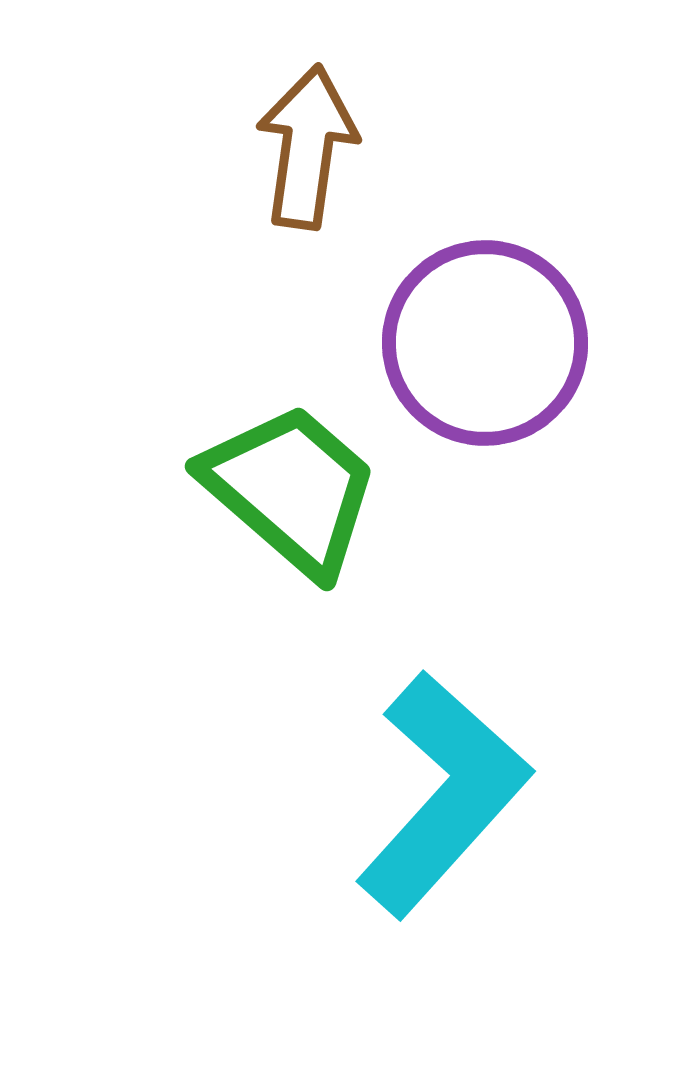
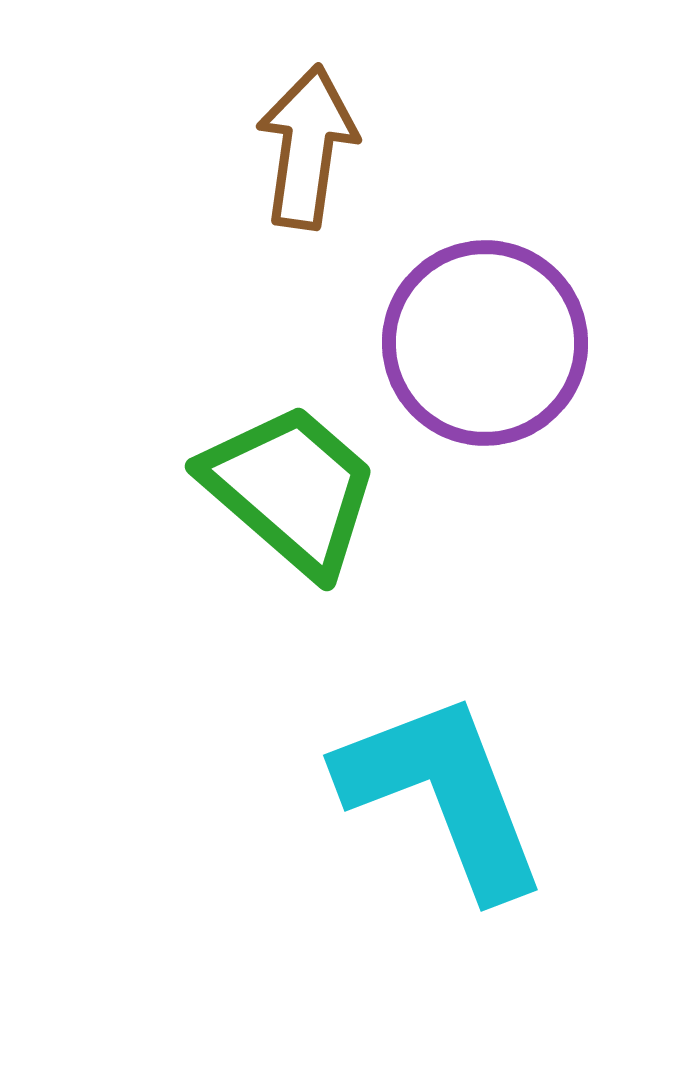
cyan L-shape: rotated 63 degrees counterclockwise
